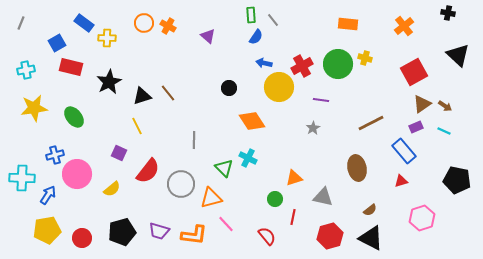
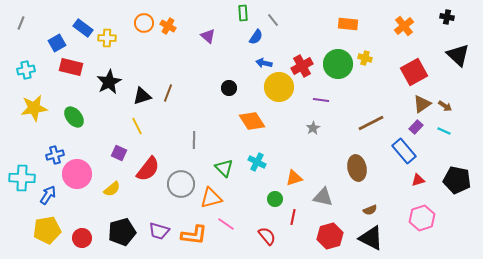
black cross at (448, 13): moved 1 px left, 4 px down
green rectangle at (251, 15): moved 8 px left, 2 px up
blue rectangle at (84, 23): moved 1 px left, 5 px down
brown line at (168, 93): rotated 60 degrees clockwise
purple rectangle at (416, 127): rotated 24 degrees counterclockwise
cyan cross at (248, 158): moved 9 px right, 4 px down
red semicircle at (148, 171): moved 2 px up
red triangle at (401, 181): moved 17 px right, 1 px up
brown semicircle at (370, 210): rotated 16 degrees clockwise
pink line at (226, 224): rotated 12 degrees counterclockwise
